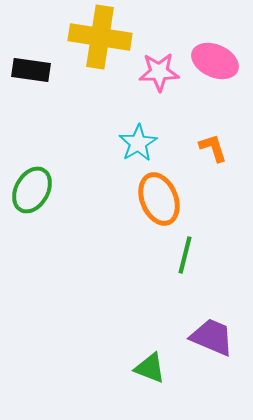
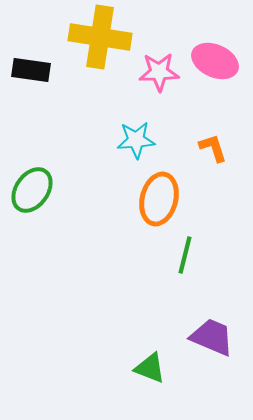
cyan star: moved 2 px left, 3 px up; rotated 27 degrees clockwise
green ellipse: rotated 6 degrees clockwise
orange ellipse: rotated 36 degrees clockwise
